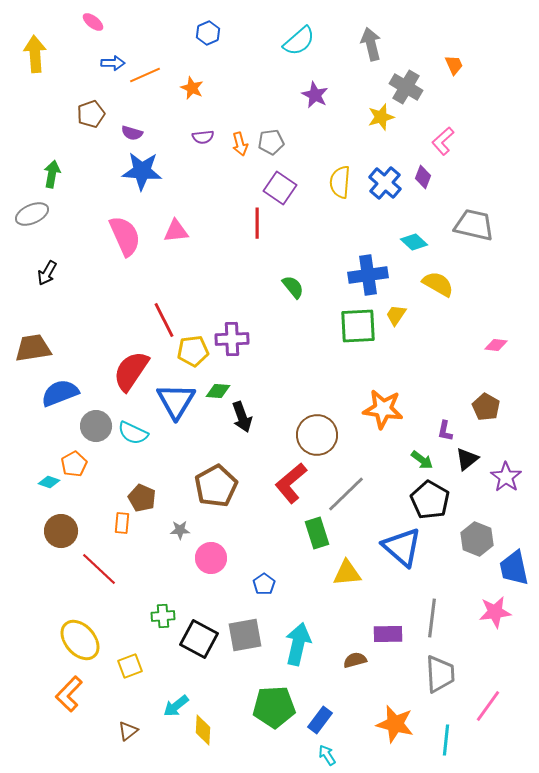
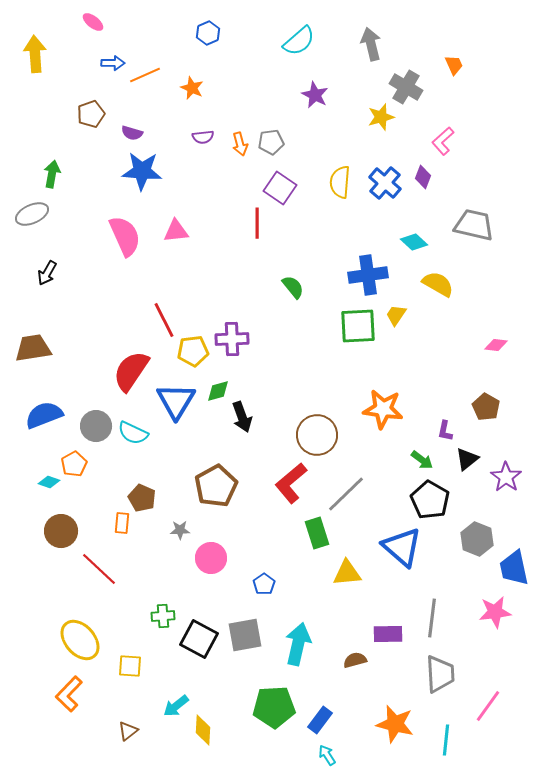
green diamond at (218, 391): rotated 20 degrees counterclockwise
blue semicircle at (60, 393): moved 16 px left, 22 px down
yellow square at (130, 666): rotated 25 degrees clockwise
